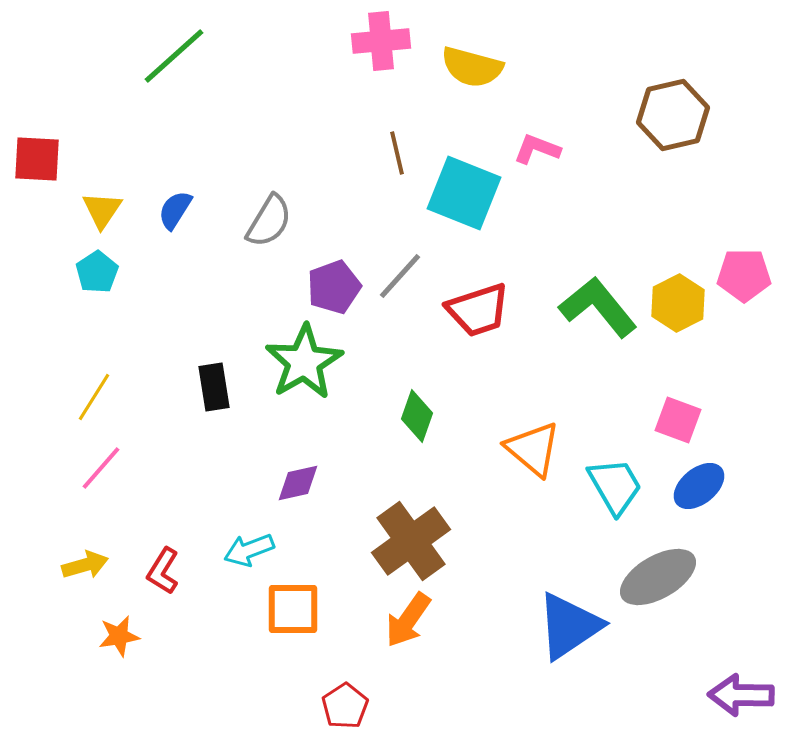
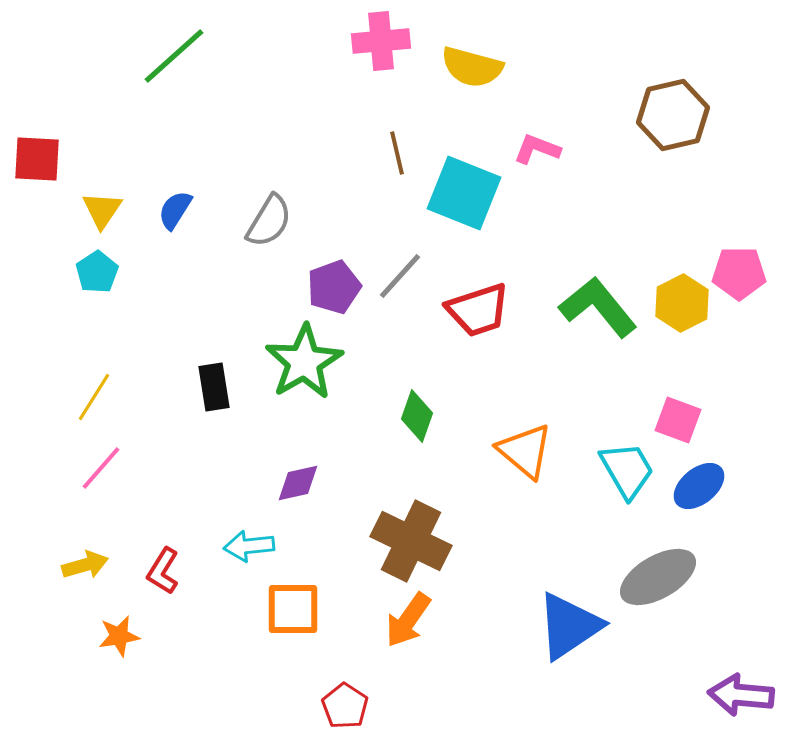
pink pentagon: moved 5 px left, 2 px up
yellow hexagon: moved 4 px right
orange triangle: moved 8 px left, 2 px down
cyan trapezoid: moved 12 px right, 16 px up
brown cross: rotated 28 degrees counterclockwise
cyan arrow: moved 4 px up; rotated 15 degrees clockwise
purple arrow: rotated 4 degrees clockwise
red pentagon: rotated 6 degrees counterclockwise
